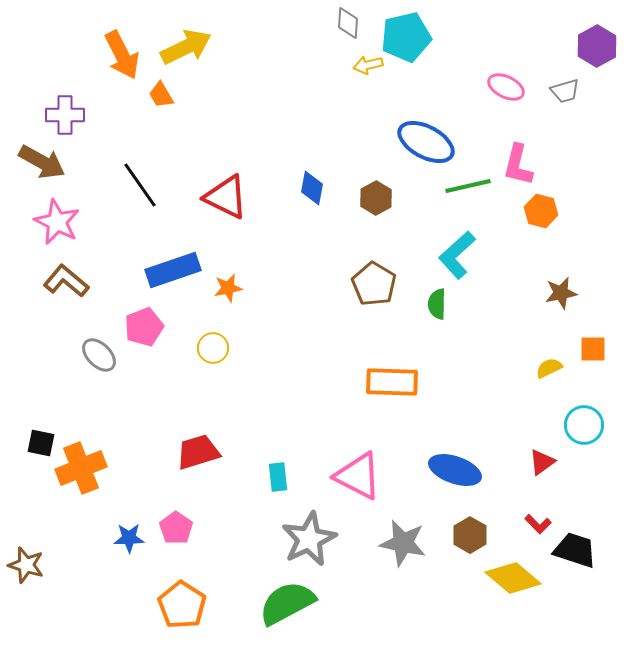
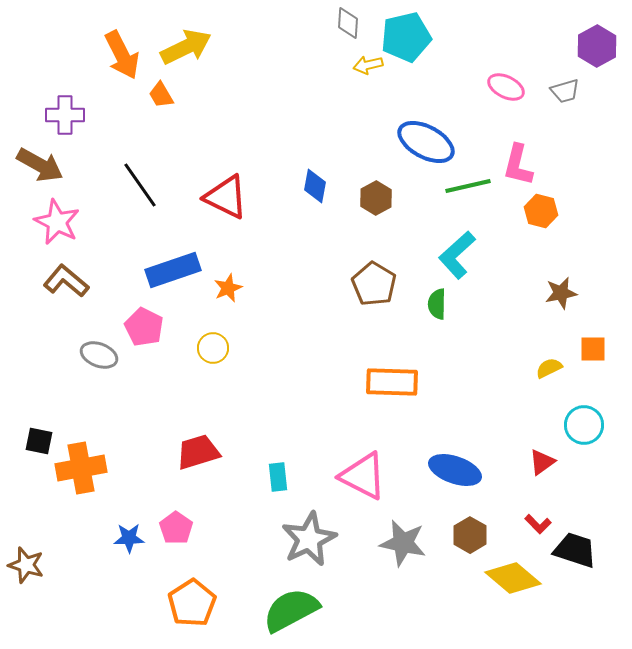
brown arrow at (42, 162): moved 2 px left, 3 px down
blue diamond at (312, 188): moved 3 px right, 2 px up
orange star at (228, 288): rotated 12 degrees counterclockwise
pink pentagon at (144, 327): rotated 24 degrees counterclockwise
gray ellipse at (99, 355): rotated 24 degrees counterclockwise
black square at (41, 443): moved 2 px left, 2 px up
orange cross at (81, 468): rotated 12 degrees clockwise
pink triangle at (358, 476): moved 5 px right
green semicircle at (287, 603): moved 4 px right, 7 px down
orange pentagon at (182, 605): moved 10 px right, 2 px up; rotated 6 degrees clockwise
